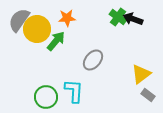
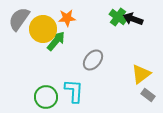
gray semicircle: moved 1 px up
yellow circle: moved 6 px right
